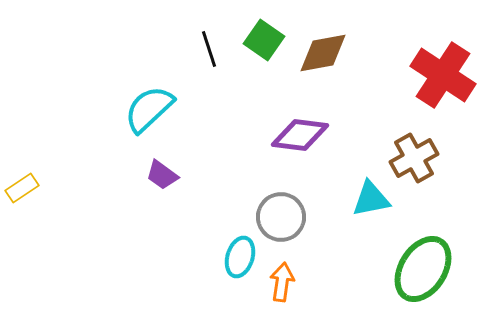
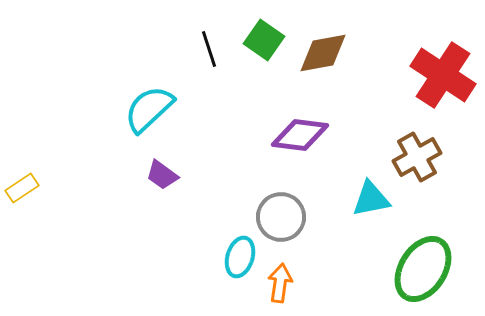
brown cross: moved 3 px right, 1 px up
orange arrow: moved 2 px left, 1 px down
